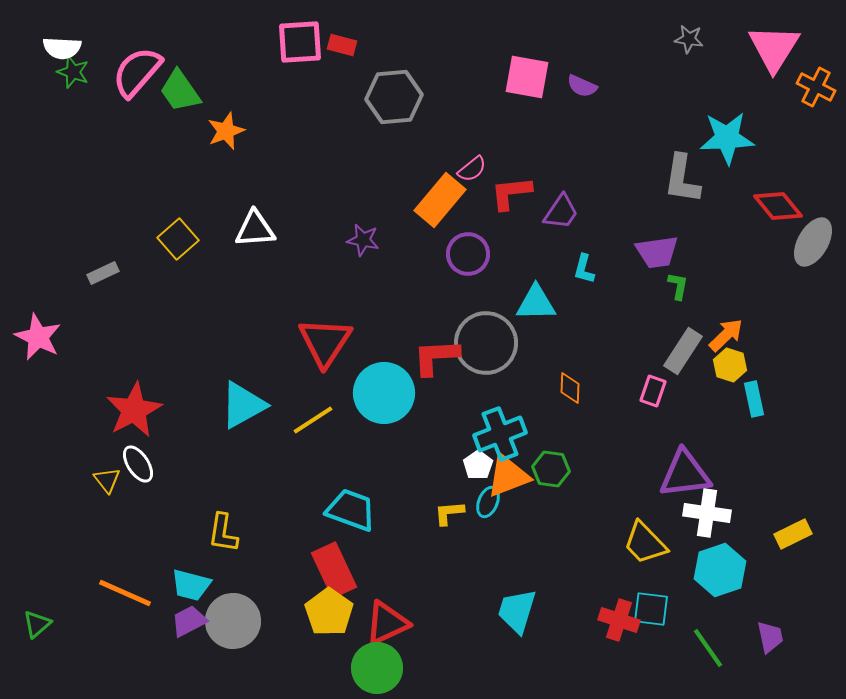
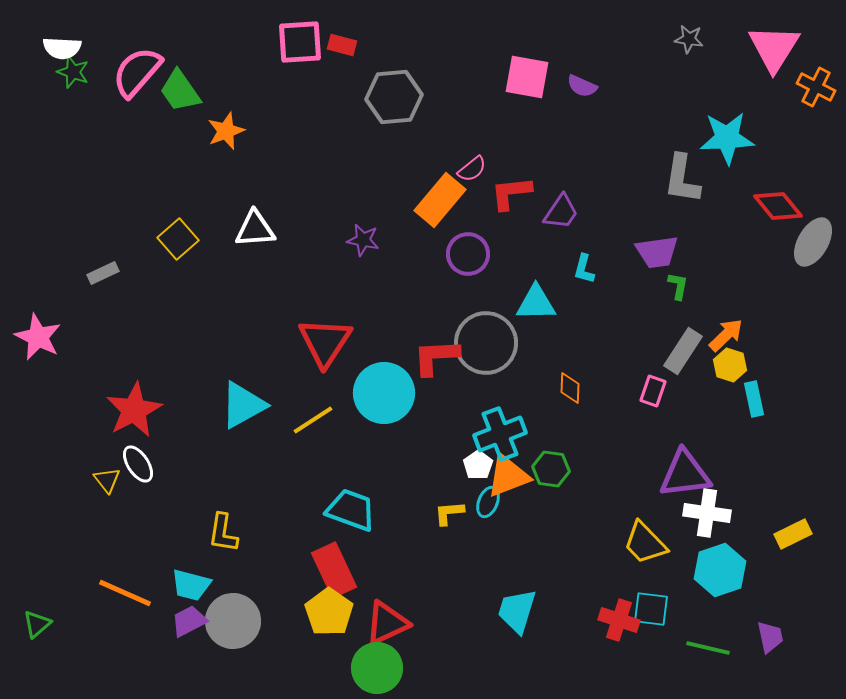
green line at (708, 648): rotated 42 degrees counterclockwise
